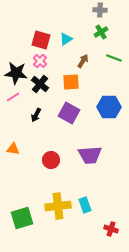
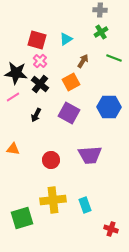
red square: moved 4 px left
orange square: rotated 24 degrees counterclockwise
yellow cross: moved 5 px left, 6 px up
